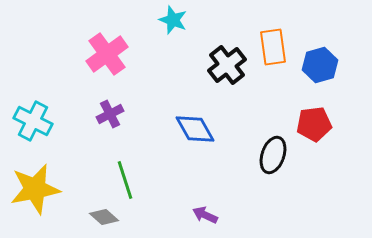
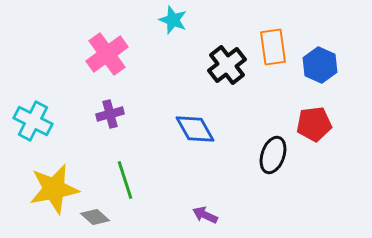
blue hexagon: rotated 20 degrees counterclockwise
purple cross: rotated 12 degrees clockwise
yellow star: moved 19 px right
gray diamond: moved 9 px left
